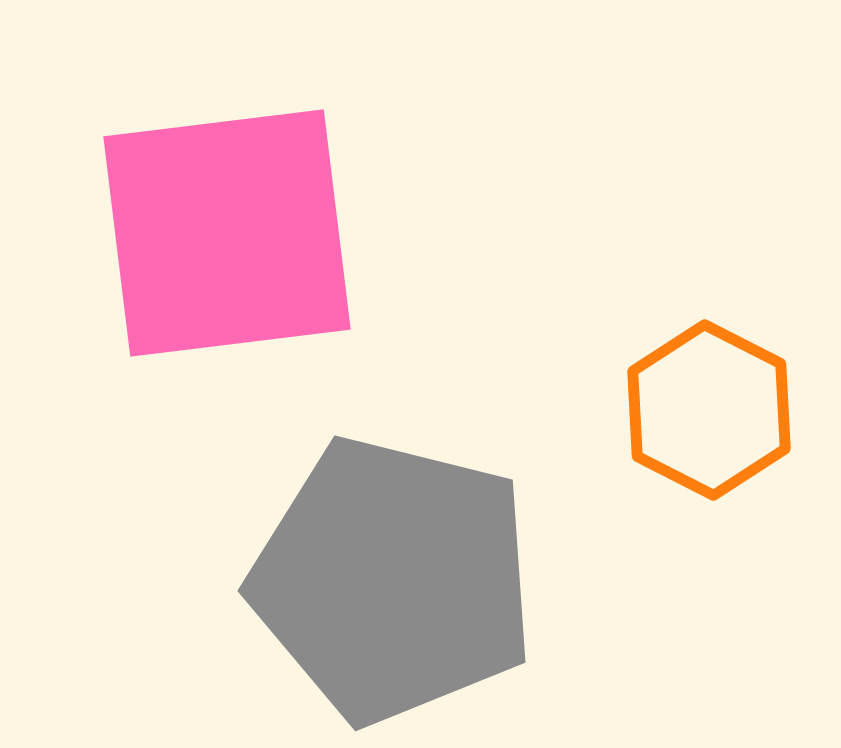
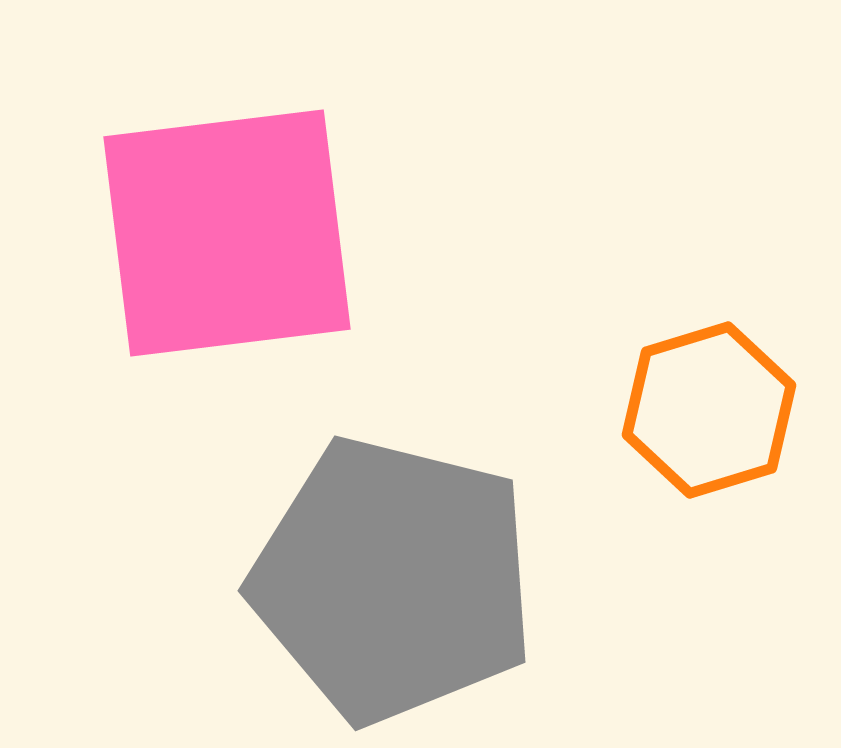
orange hexagon: rotated 16 degrees clockwise
